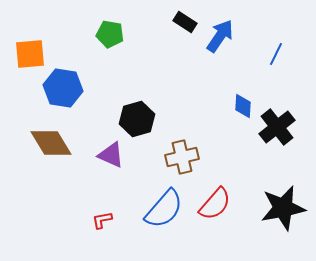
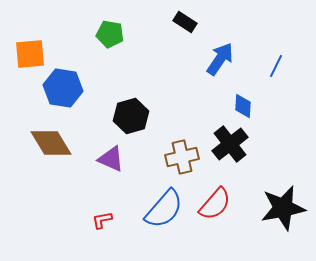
blue arrow: moved 23 px down
blue line: moved 12 px down
black hexagon: moved 6 px left, 3 px up
black cross: moved 47 px left, 17 px down
purple triangle: moved 4 px down
